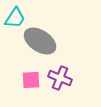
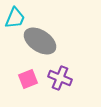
cyan trapezoid: rotated 10 degrees counterclockwise
pink square: moved 3 px left, 1 px up; rotated 18 degrees counterclockwise
